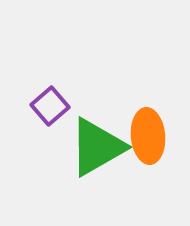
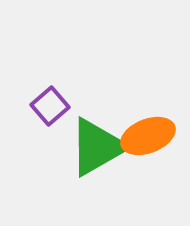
orange ellipse: rotated 74 degrees clockwise
